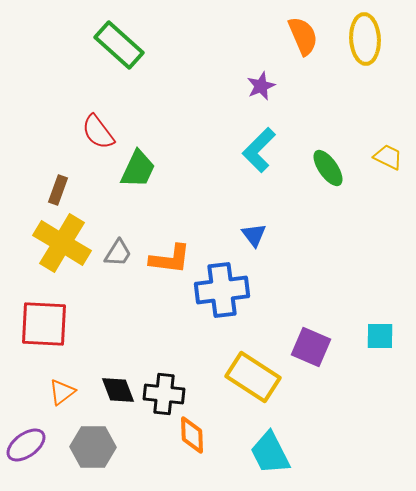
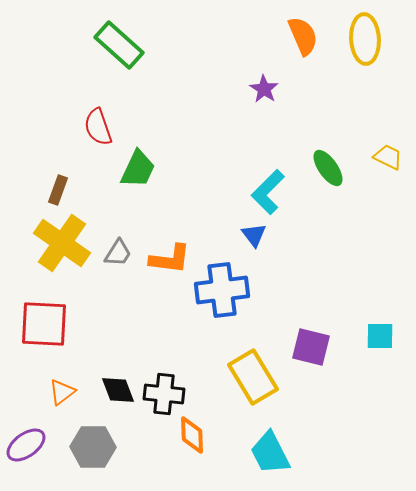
purple star: moved 3 px right, 3 px down; rotated 16 degrees counterclockwise
red semicircle: moved 5 px up; rotated 18 degrees clockwise
cyan L-shape: moved 9 px right, 42 px down
yellow cross: rotated 4 degrees clockwise
purple square: rotated 9 degrees counterclockwise
yellow rectangle: rotated 26 degrees clockwise
